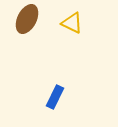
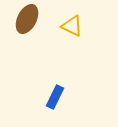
yellow triangle: moved 3 px down
